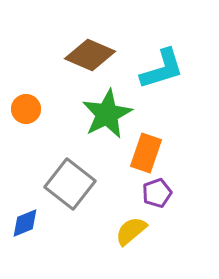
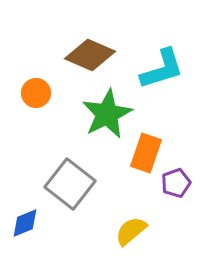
orange circle: moved 10 px right, 16 px up
purple pentagon: moved 19 px right, 10 px up
